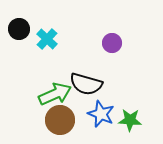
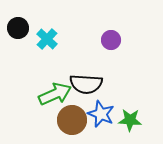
black circle: moved 1 px left, 1 px up
purple circle: moved 1 px left, 3 px up
black semicircle: rotated 12 degrees counterclockwise
brown circle: moved 12 px right
